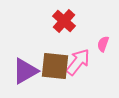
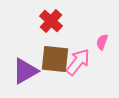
red cross: moved 13 px left
pink semicircle: moved 1 px left, 2 px up
brown square: moved 7 px up
